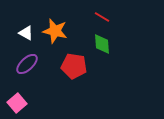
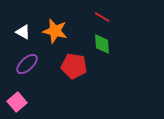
white triangle: moved 3 px left, 1 px up
pink square: moved 1 px up
